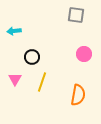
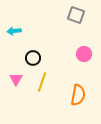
gray square: rotated 12 degrees clockwise
black circle: moved 1 px right, 1 px down
pink triangle: moved 1 px right
